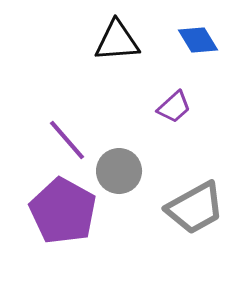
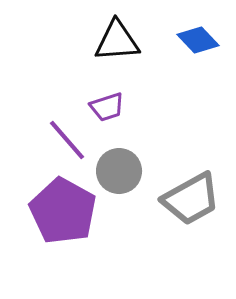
blue diamond: rotated 12 degrees counterclockwise
purple trapezoid: moved 67 px left; rotated 24 degrees clockwise
gray trapezoid: moved 4 px left, 9 px up
